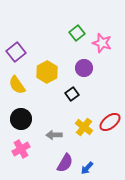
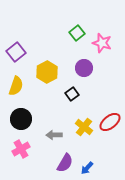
yellow semicircle: moved 1 px left, 1 px down; rotated 126 degrees counterclockwise
